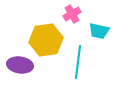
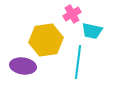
cyan trapezoid: moved 7 px left
purple ellipse: moved 3 px right, 1 px down
